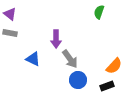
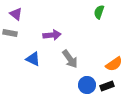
purple triangle: moved 6 px right
purple arrow: moved 4 px left, 4 px up; rotated 96 degrees counterclockwise
orange semicircle: moved 2 px up; rotated 12 degrees clockwise
blue circle: moved 9 px right, 5 px down
